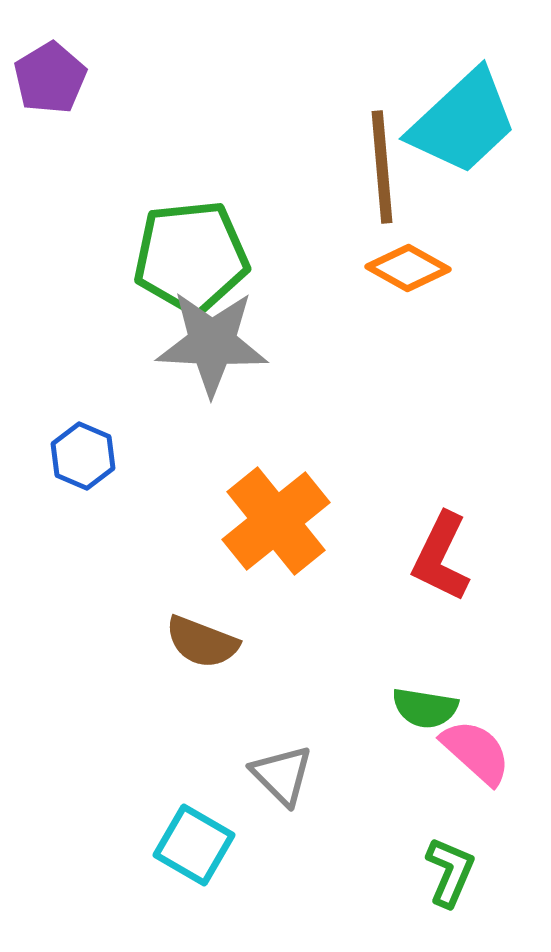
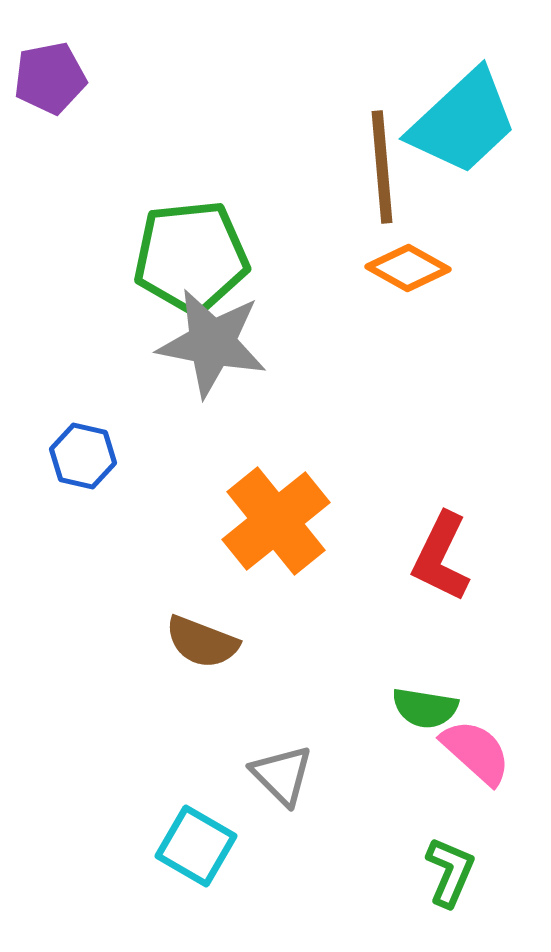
purple pentagon: rotated 20 degrees clockwise
gray star: rotated 8 degrees clockwise
blue hexagon: rotated 10 degrees counterclockwise
cyan square: moved 2 px right, 1 px down
